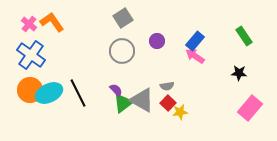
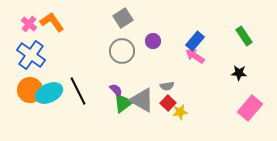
purple circle: moved 4 px left
black line: moved 2 px up
